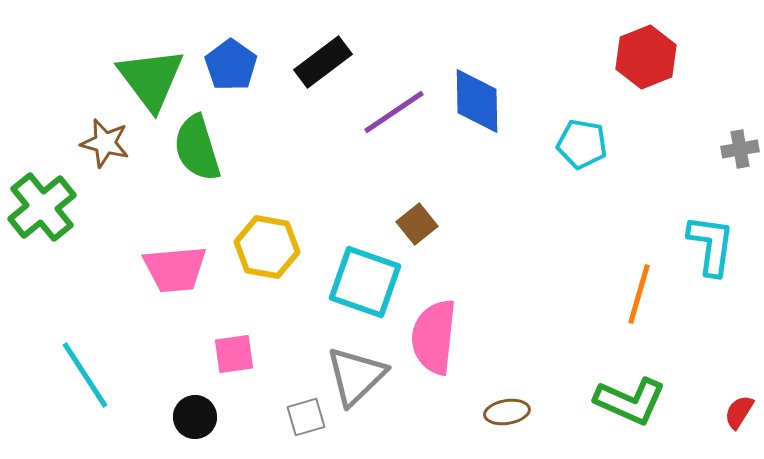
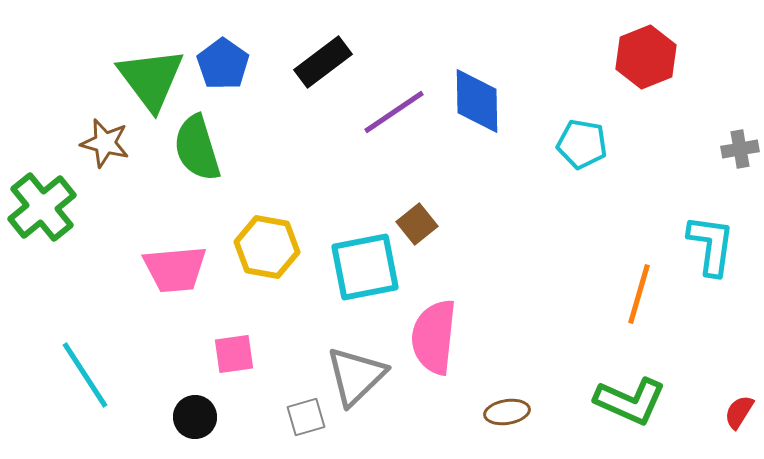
blue pentagon: moved 8 px left, 1 px up
cyan square: moved 15 px up; rotated 30 degrees counterclockwise
